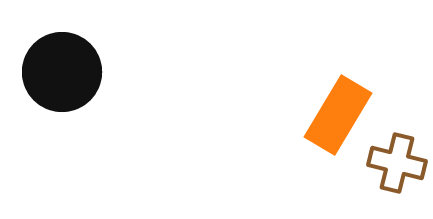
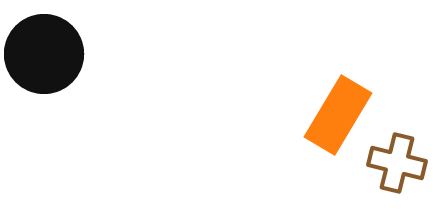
black circle: moved 18 px left, 18 px up
